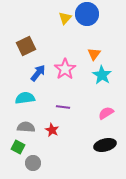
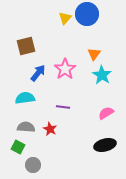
brown square: rotated 12 degrees clockwise
red star: moved 2 px left, 1 px up
gray circle: moved 2 px down
